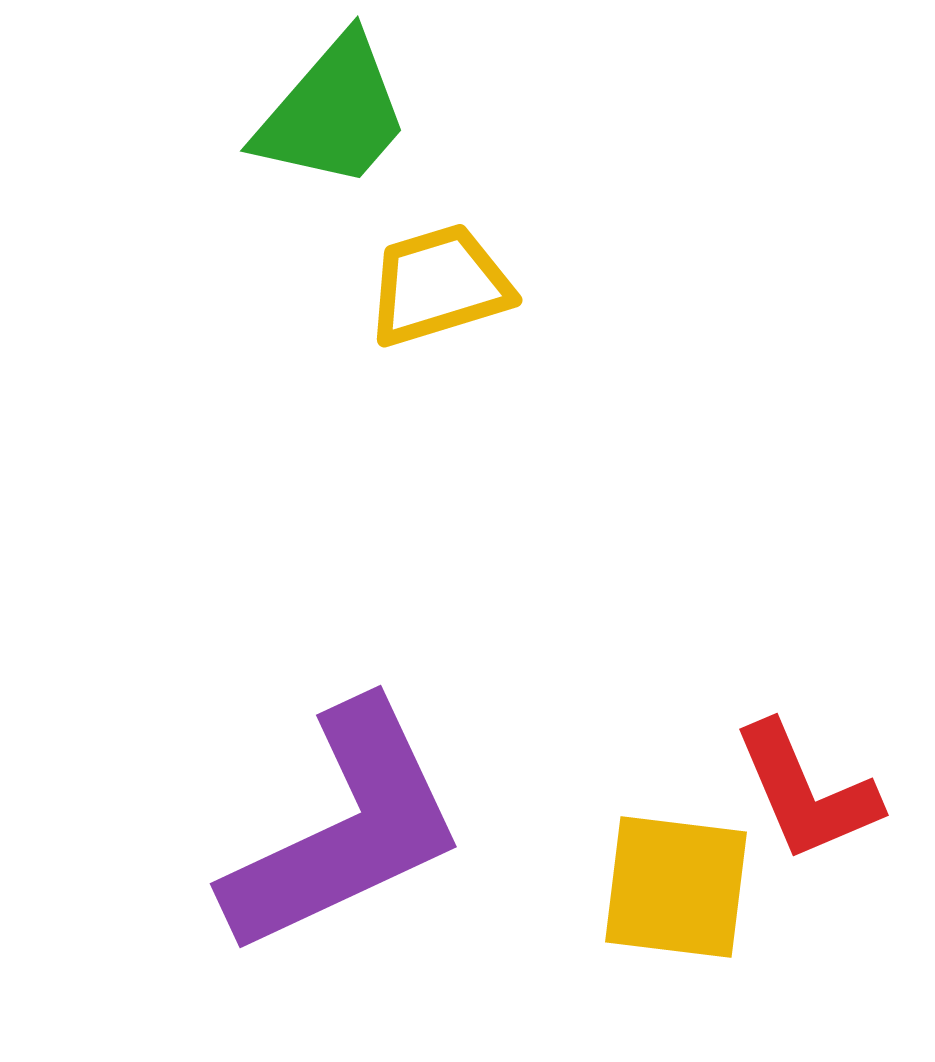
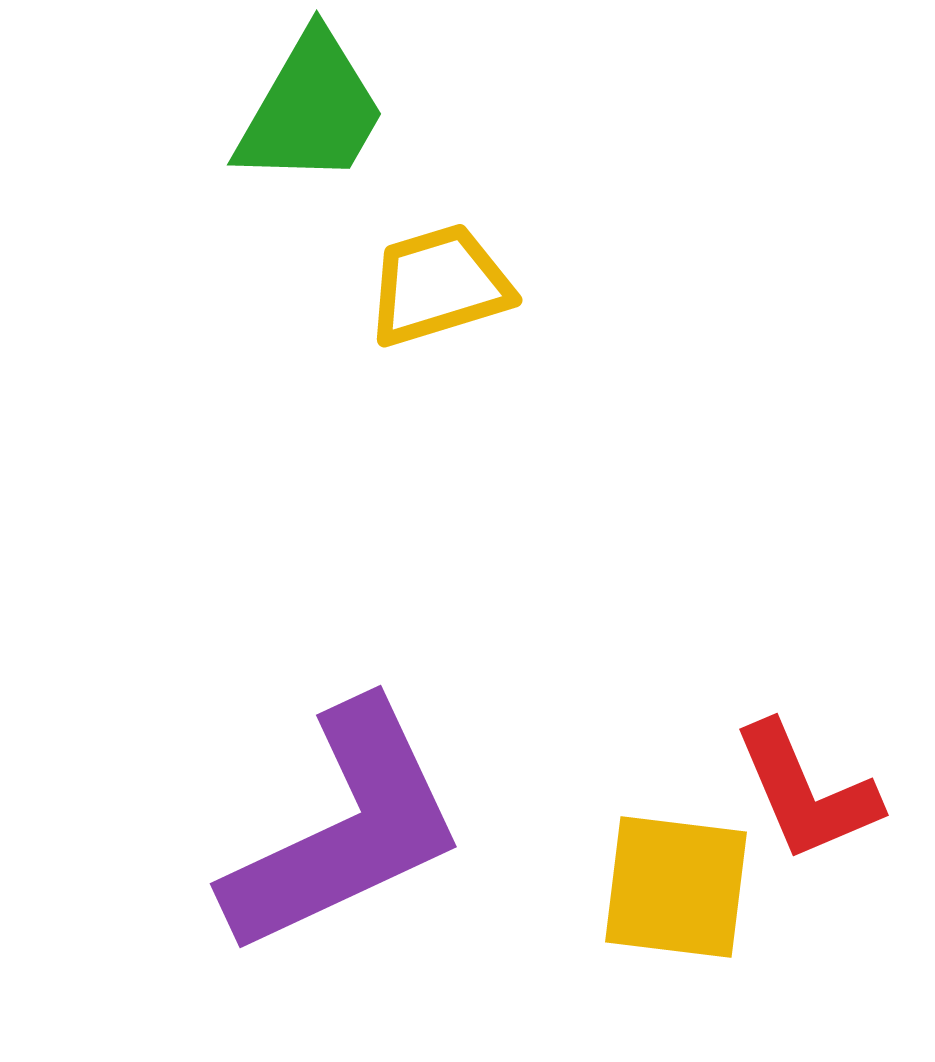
green trapezoid: moved 22 px left, 3 px up; rotated 11 degrees counterclockwise
